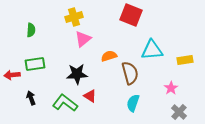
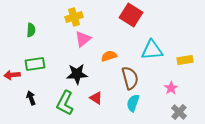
red square: rotated 10 degrees clockwise
brown semicircle: moved 5 px down
red triangle: moved 6 px right, 2 px down
green L-shape: rotated 100 degrees counterclockwise
